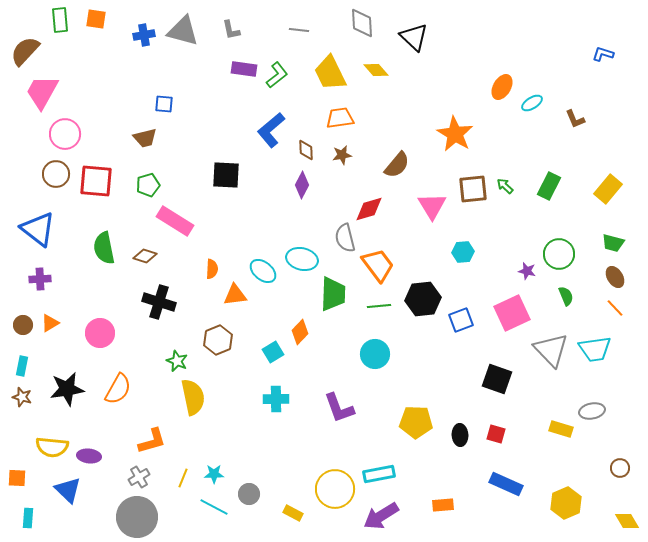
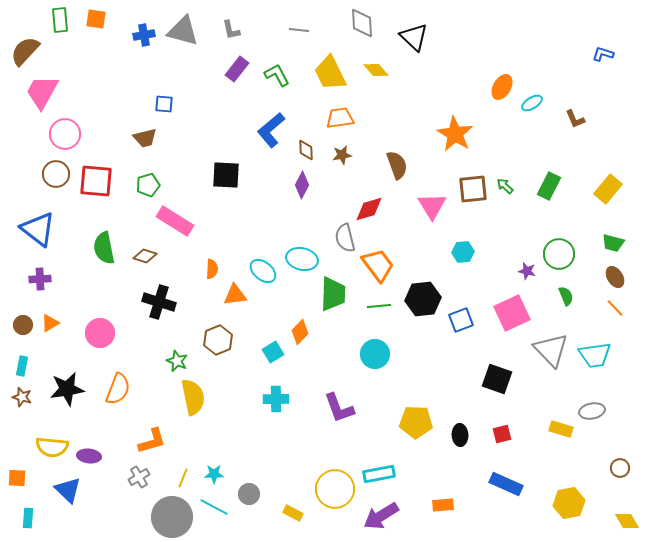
purple rectangle at (244, 69): moved 7 px left; rotated 60 degrees counterclockwise
green L-shape at (277, 75): rotated 80 degrees counterclockwise
brown semicircle at (397, 165): rotated 60 degrees counterclockwise
cyan trapezoid at (595, 349): moved 6 px down
orange semicircle at (118, 389): rotated 8 degrees counterclockwise
red square at (496, 434): moved 6 px right; rotated 30 degrees counterclockwise
yellow hexagon at (566, 503): moved 3 px right; rotated 12 degrees clockwise
gray circle at (137, 517): moved 35 px right
